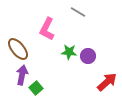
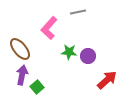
gray line: rotated 42 degrees counterclockwise
pink L-shape: moved 2 px right, 1 px up; rotated 15 degrees clockwise
brown ellipse: moved 2 px right
red arrow: moved 2 px up
green square: moved 1 px right, 1 px up
